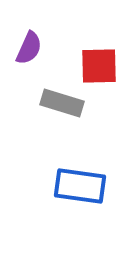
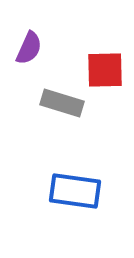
red square: moved 6 px right, 4 px down
blue rectangle: moved 5 px left, 5 px down
